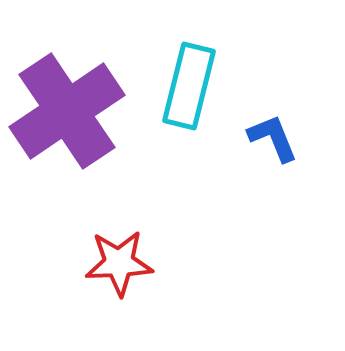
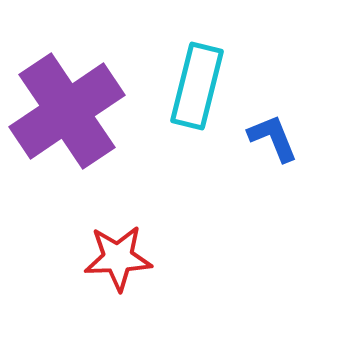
cyan rectangle: moved 8 px right
red star: moved 1 px left, 5 px up
